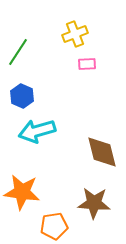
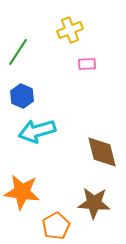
yellow cross: moved 5 px left, 4 px up
orange pentagon: moved 2 px right; rotated 20 degrees counterclockwise
